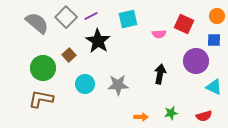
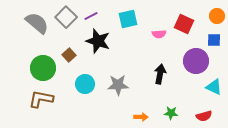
black star: rotated 15 degrees counterclockwise
green star: rotated 16 degrees clockwise
